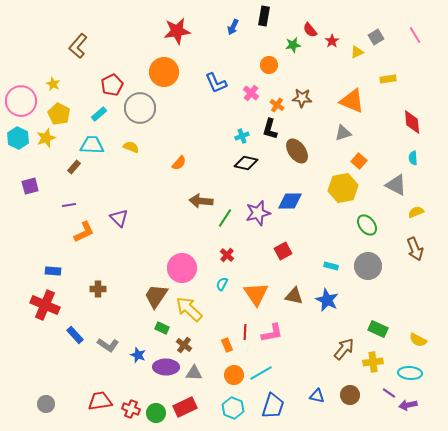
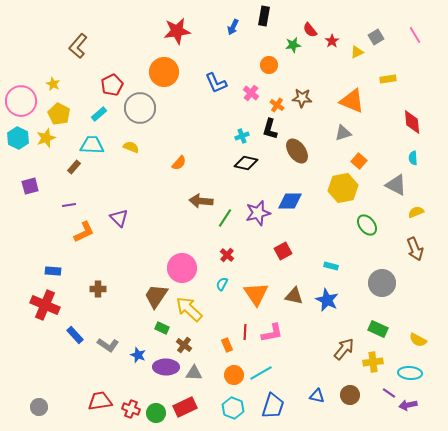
gray circle at (368, 266): moved 14 px right, 17 px down
gray circle at (46, 404): moved 7 px left, 3 px down
